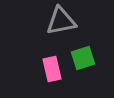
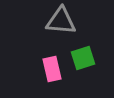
gray triangle: rotated 16 degrees clockwise
